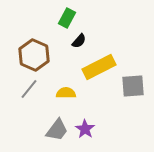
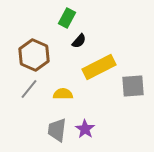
yellow semicircle: moved 3 px left, 1 px down
gray trapezoid: rotated 150 degrees clockwise
